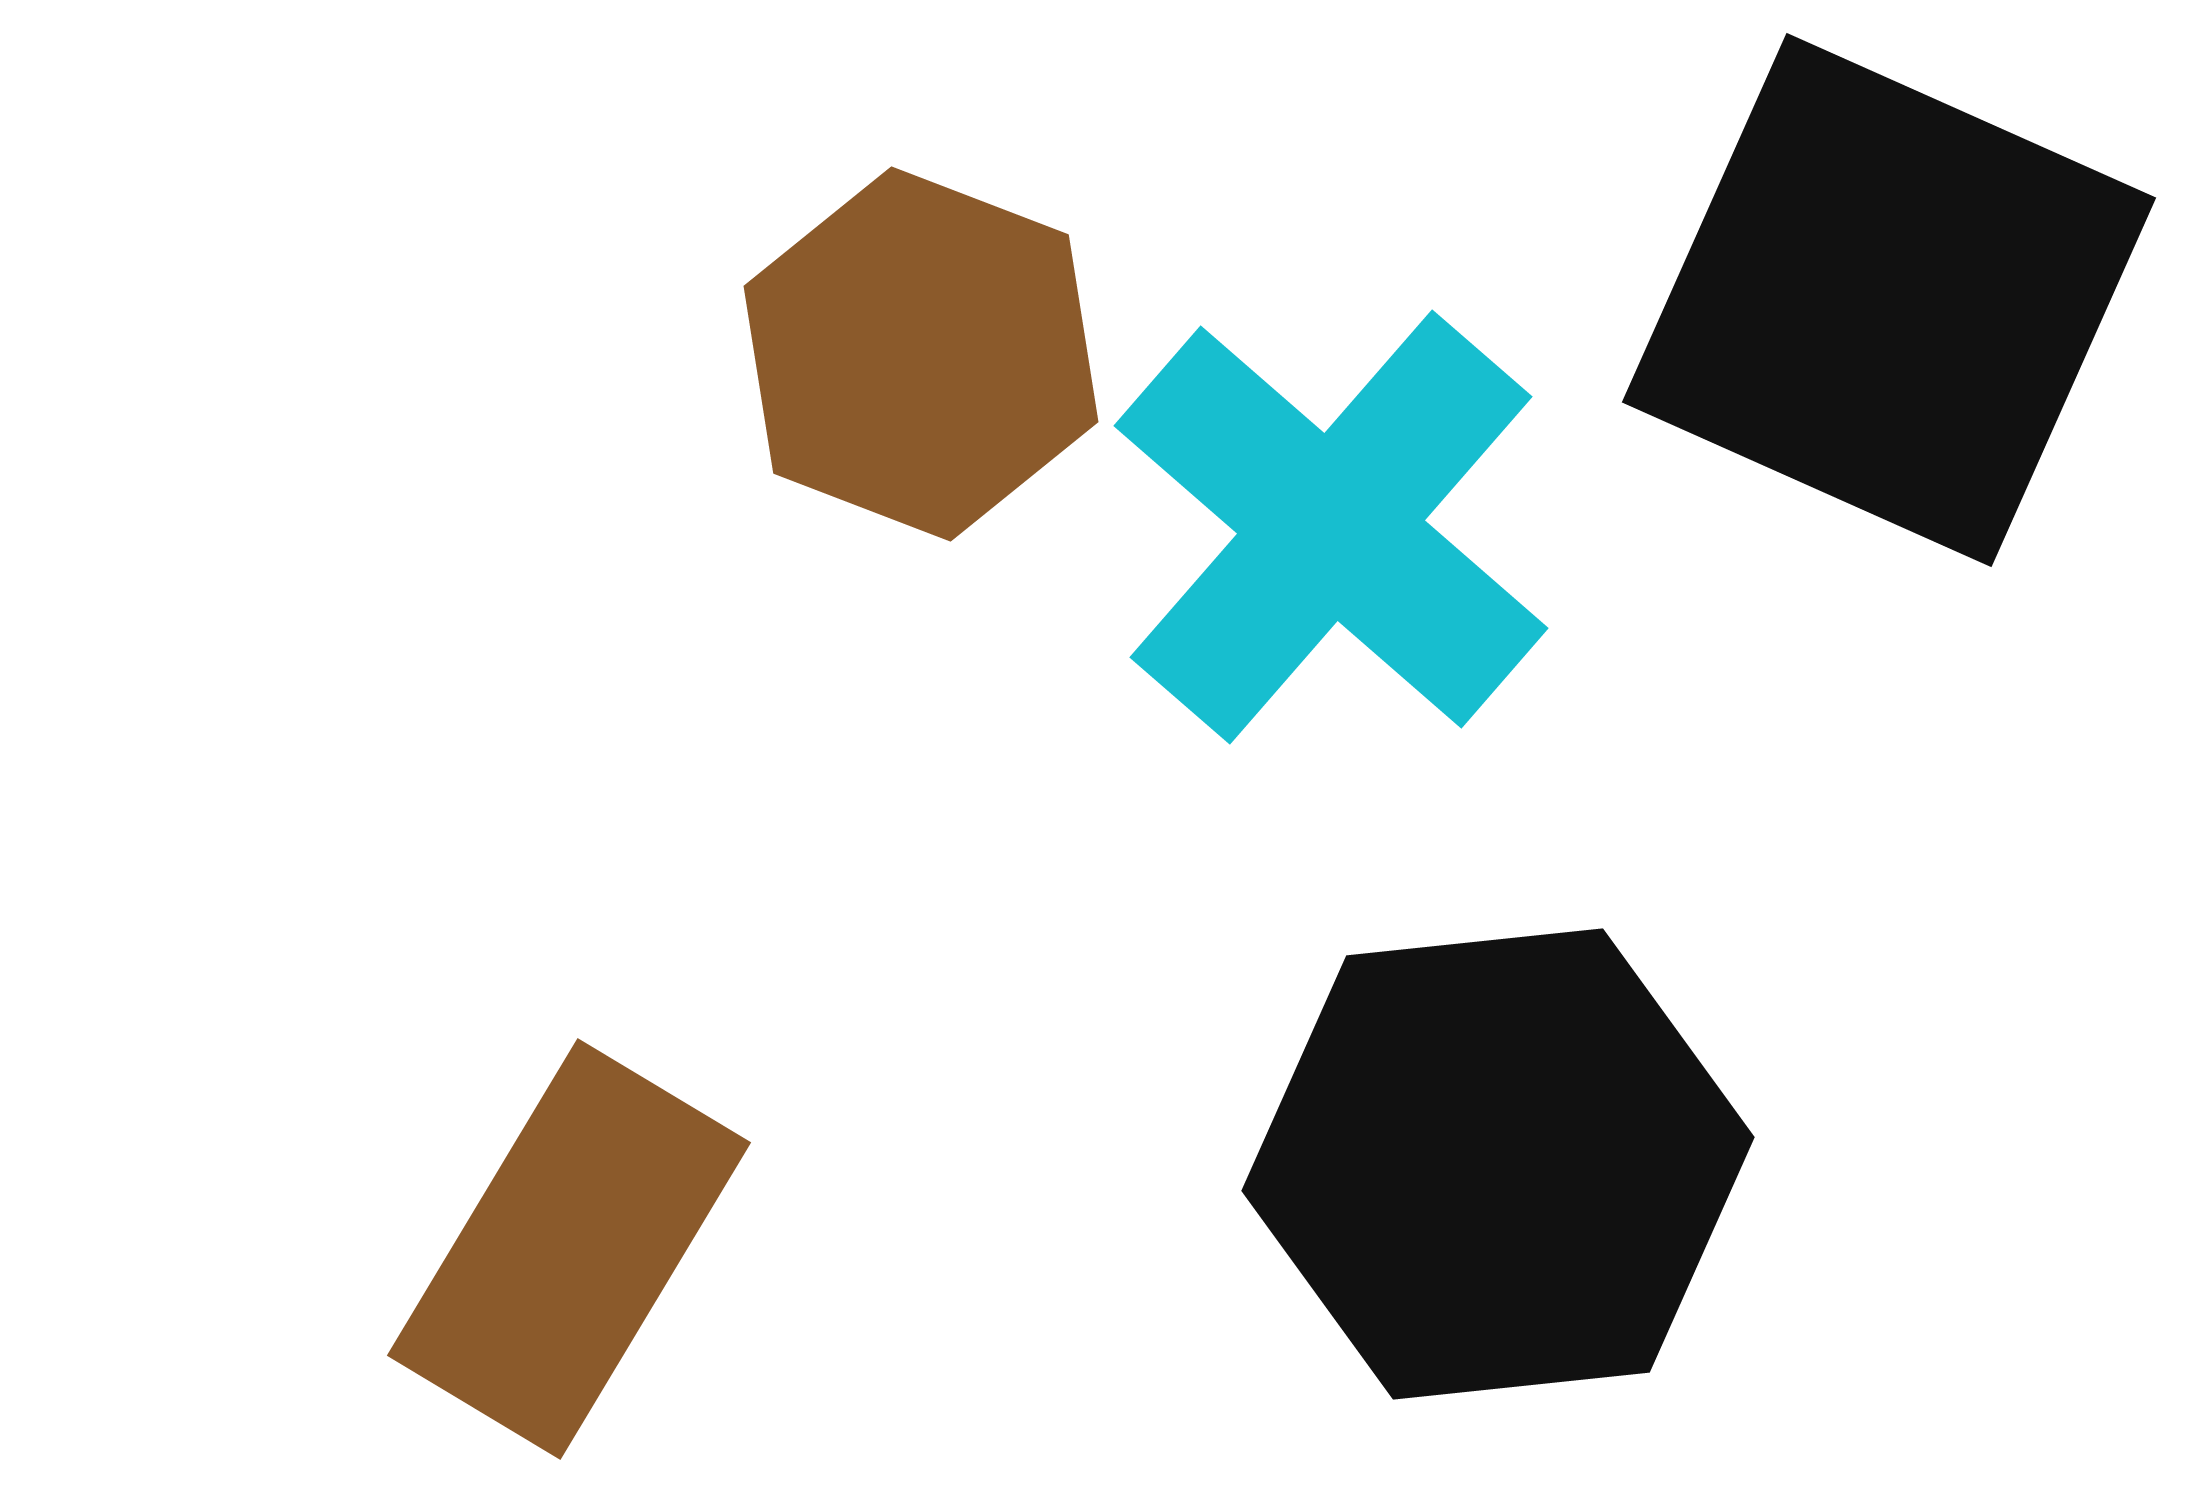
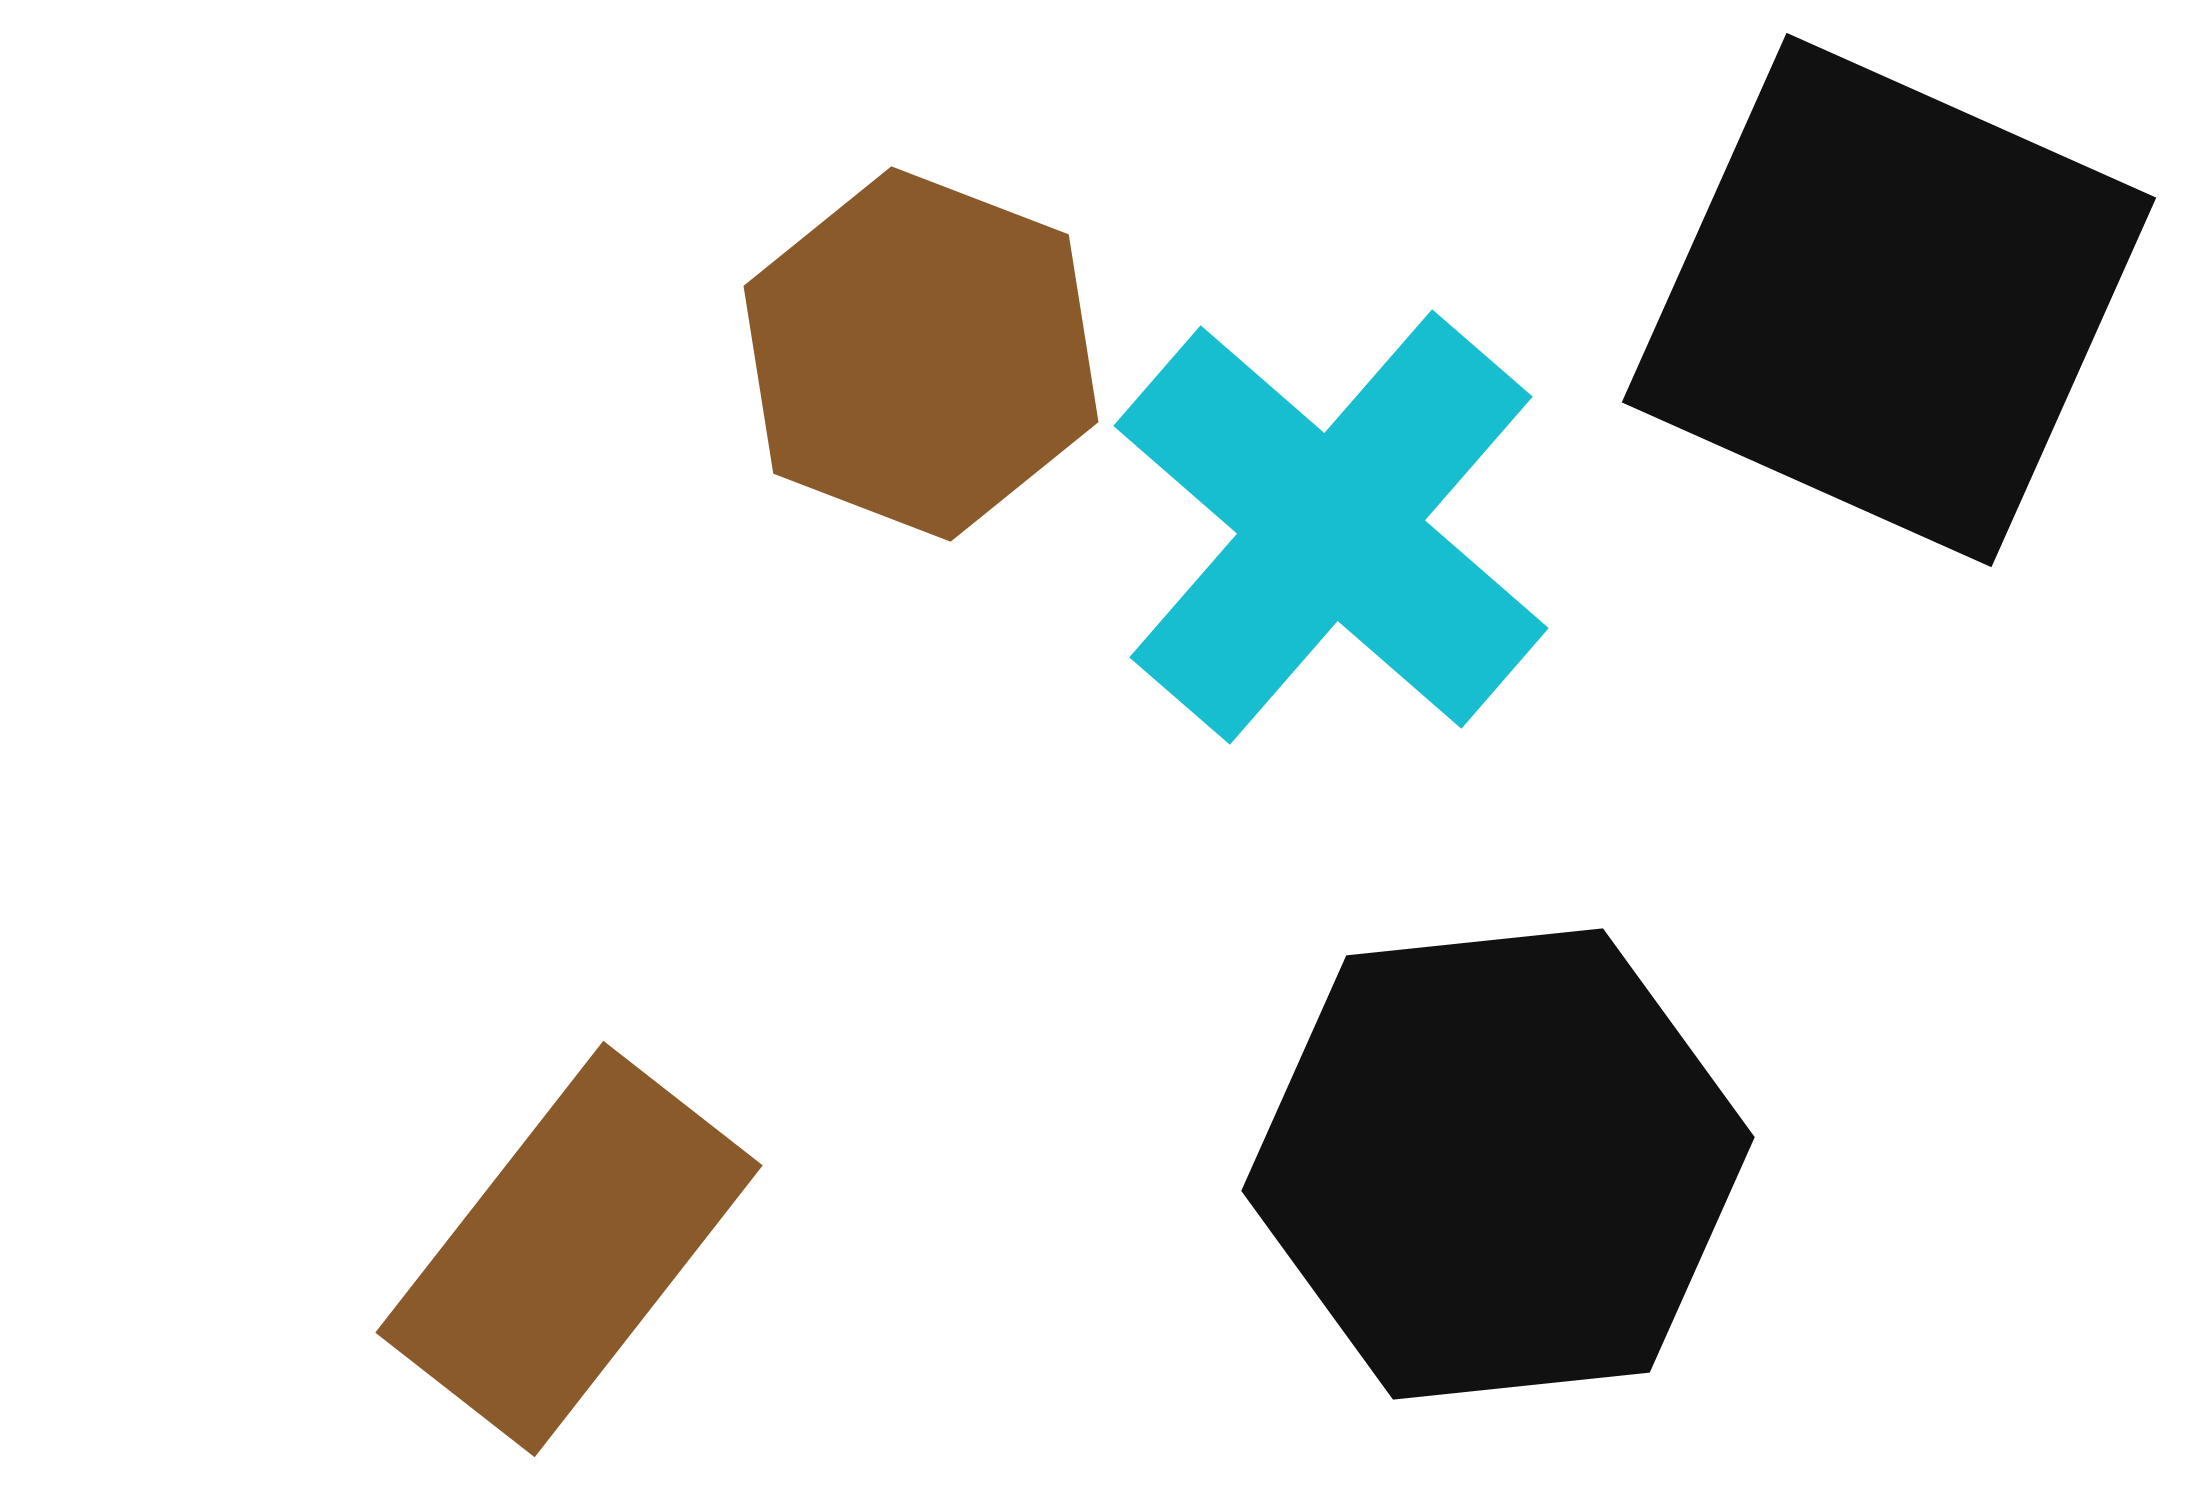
brown rectangle: rotated 7 degrees clockwise
